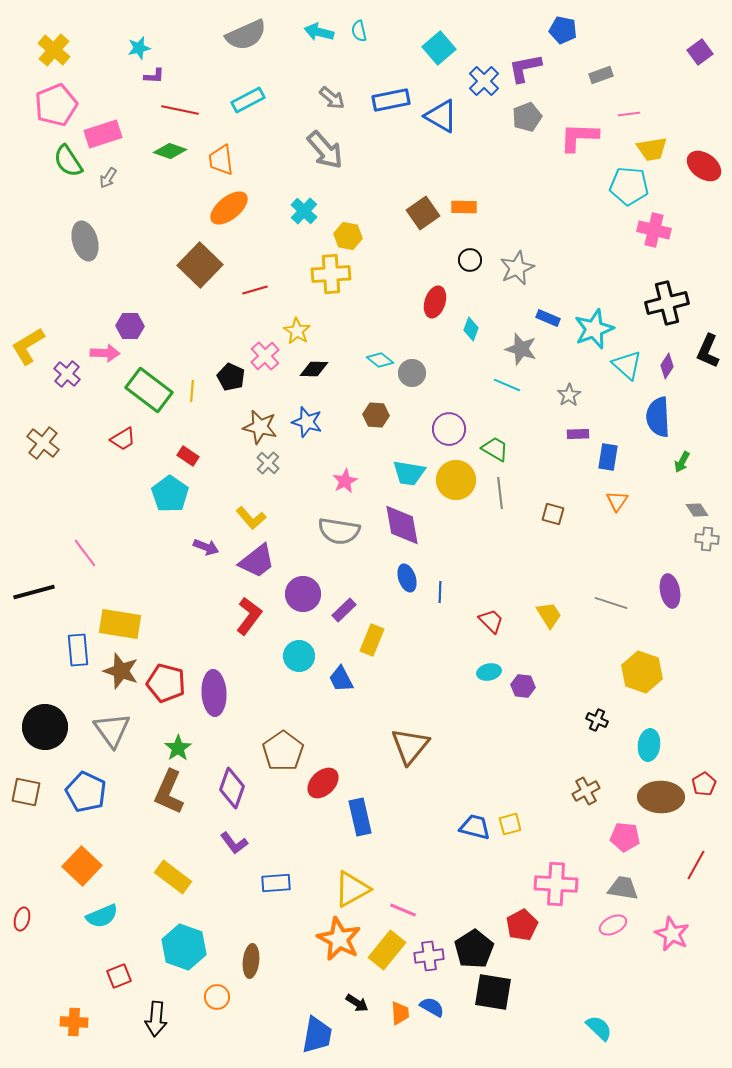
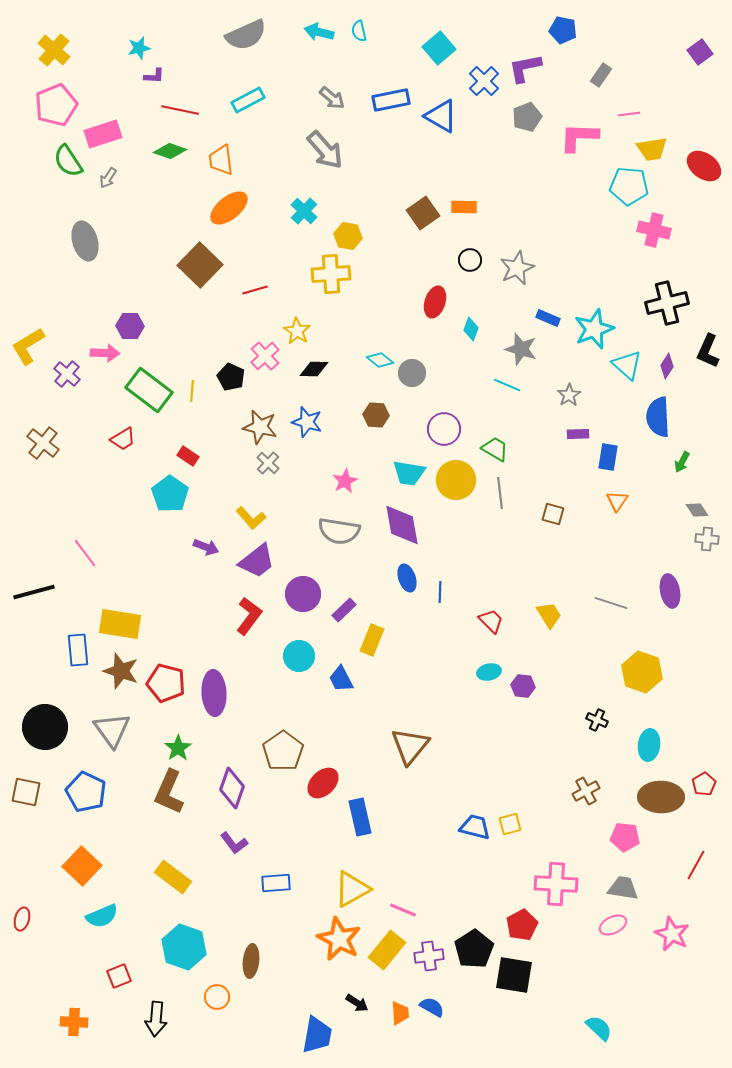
gray rectangle at (601, 75): rotated 35 degrees counterclockwise
purple circle at (449, 429): moved 5 px left
black square at (493, 992): moved 21 px right, 17 px up
